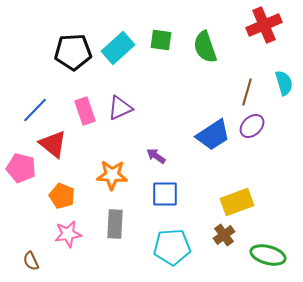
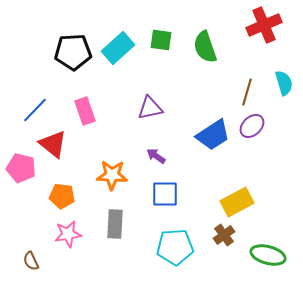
purple triangle: moved 30 px right; rotated 12 degrees clockwise
orange pentagon: rotated 15 degrees counterclockwise
yellow rectangle: rotated 8 degrees counterclockwise
cyan pentagon: moved 3 px right
